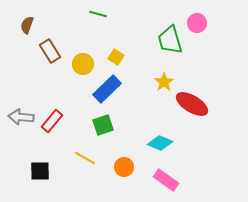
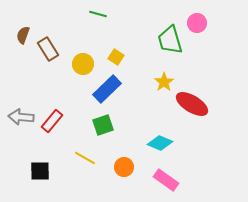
brown semicircle: moved 4 px left, 10 px down
brown rectangle: moved 2 px left, 2 px up
